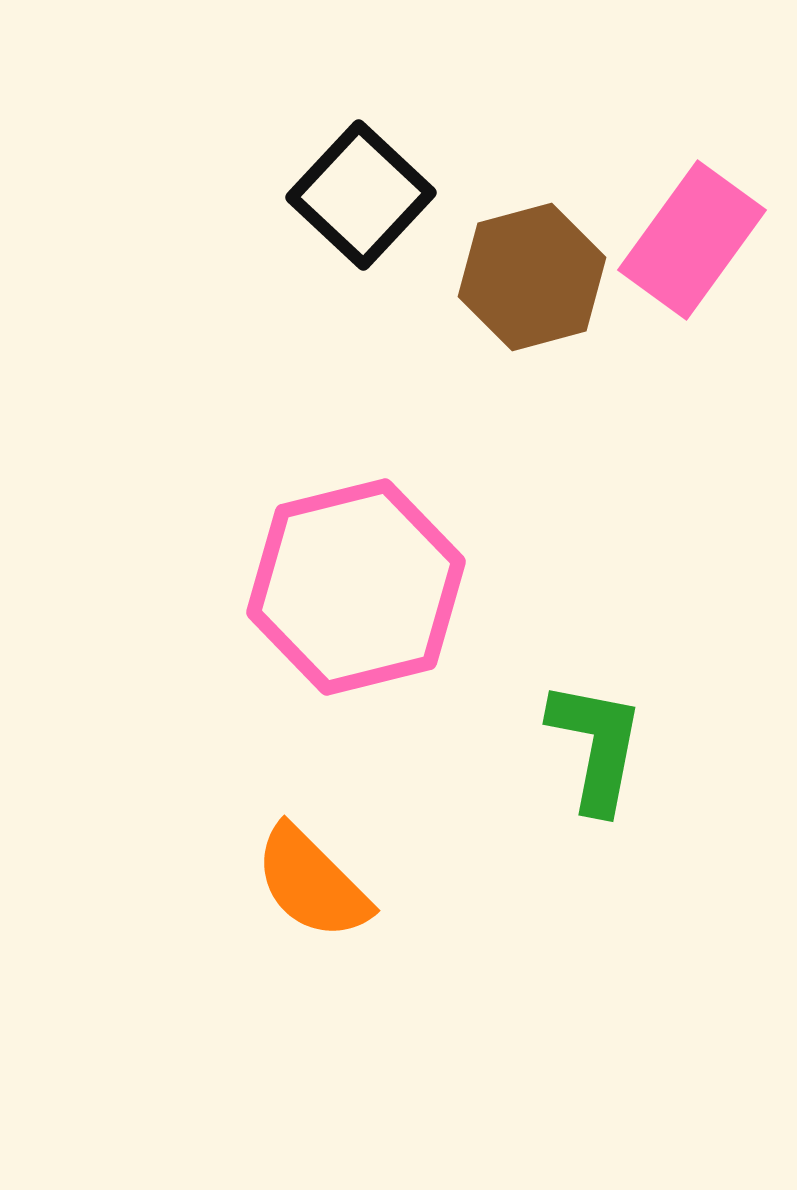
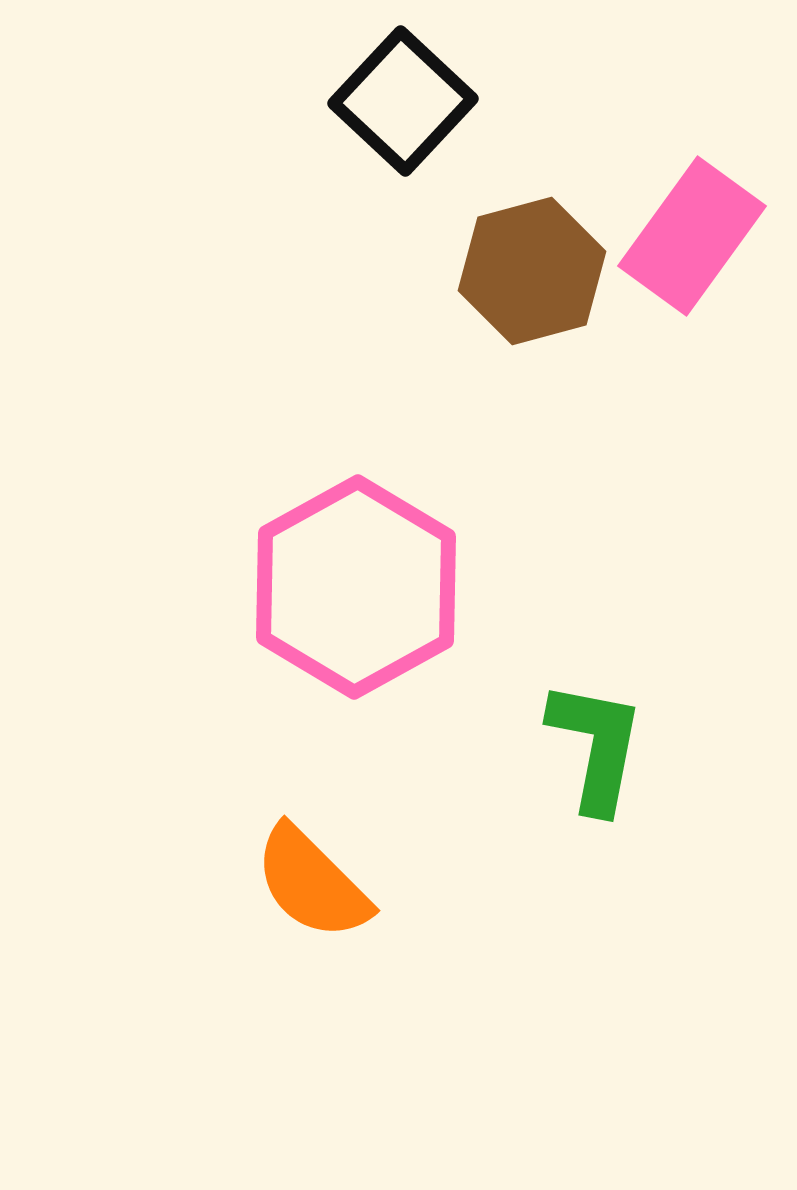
black square: moved 42 px right, 94 px up
pink rectangle: moved 4 px up
brown hexagon: moved 6 px up
pink hexagon: rotated 15 degrees counterclockwise
